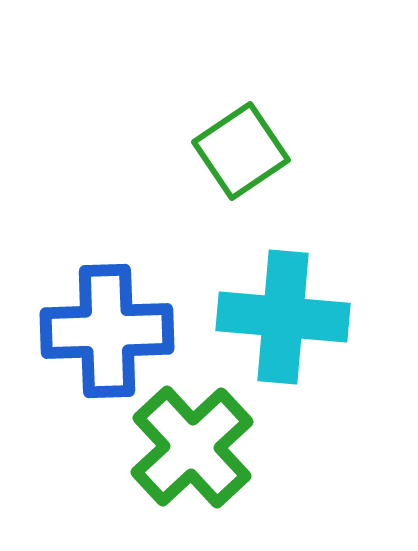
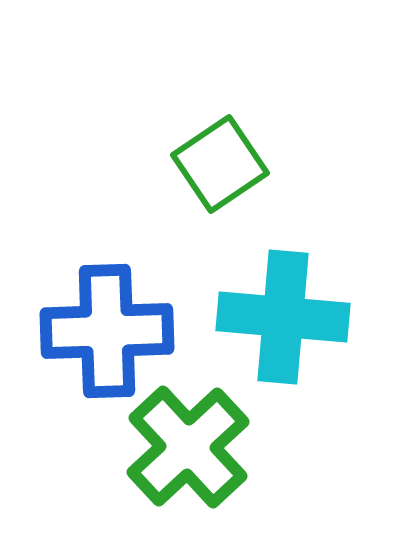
green square: moved 21 px left, 13 px down
green cross: moved 4 px left
